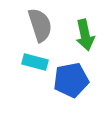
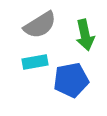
gray semicircle: rotated 76 degrees clockwise
cyan rectangle: rotated 25 degrees counterclockwise
